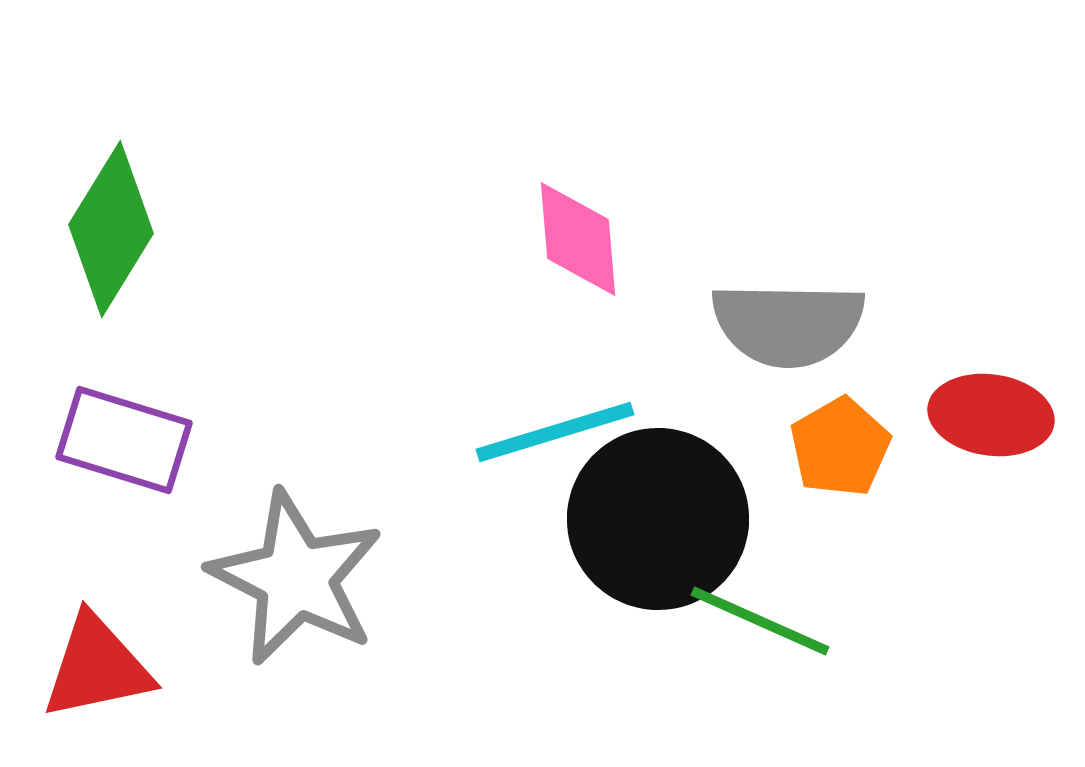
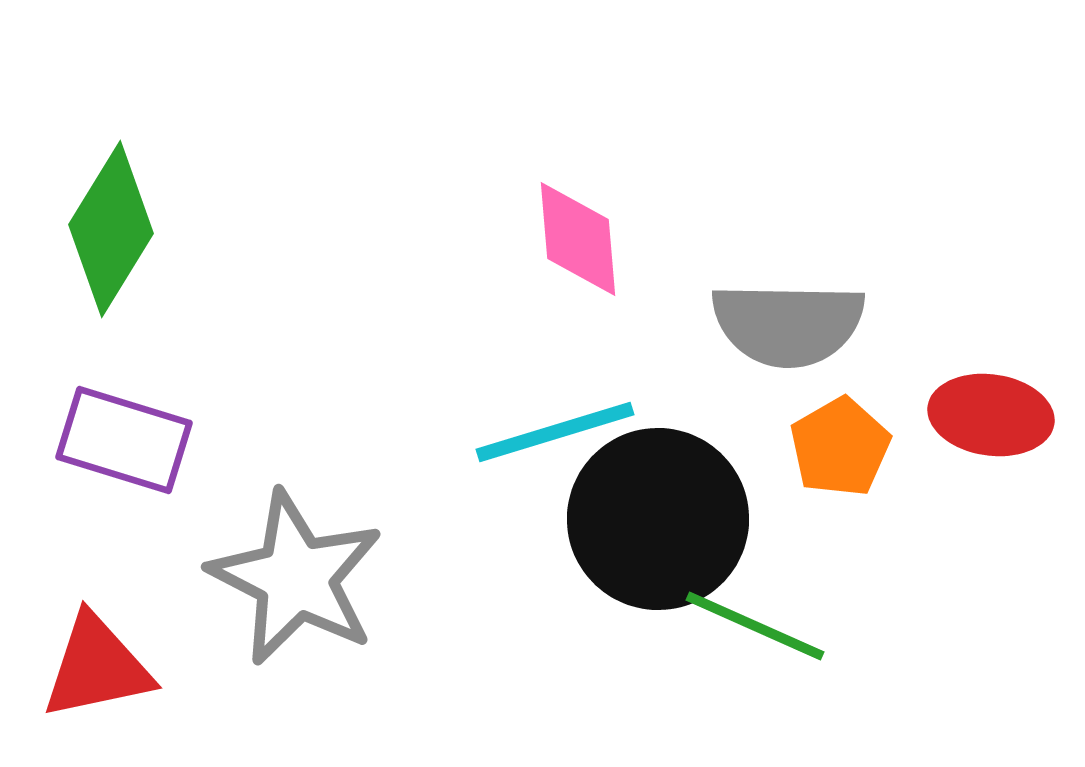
green line: moved 5 px left, 5 px down
